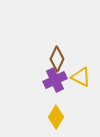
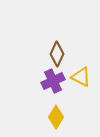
brown diamond: moved 5 px up
purple cross: moved 2 px left, 1 px down
